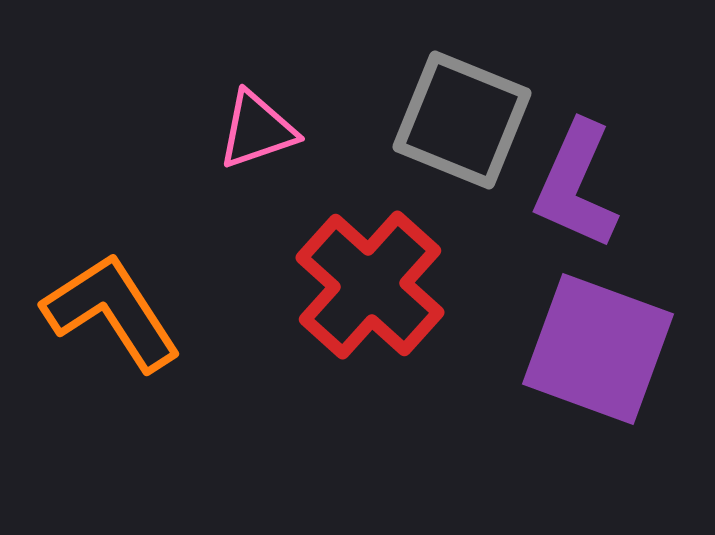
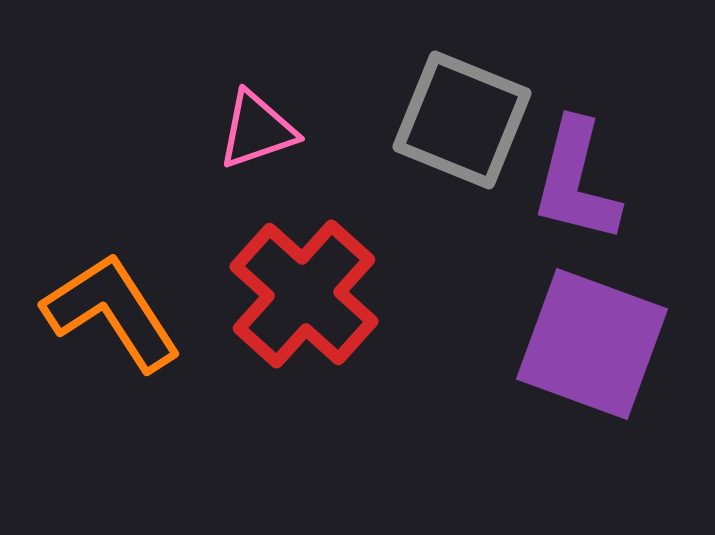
purple L-shape: moved 4 px up; rotated 10 degrees counterclockwise
red cross: moved 66 px left, 9 px down
purple square: moved 6 px left, 5 px up
